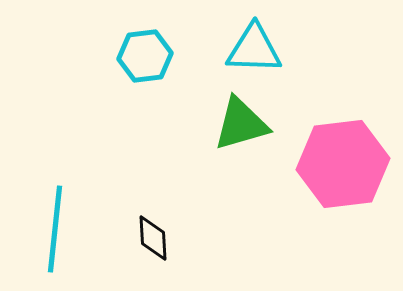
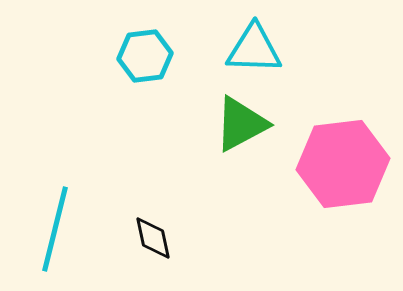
green triangle: rotated 12 degrees counterclockwise
cyan line: rotated 8 degrees clockwise
black diamond: rotated 9 degrees counterclockwise
